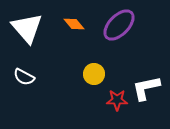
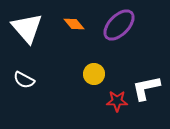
white semicircle: moved 3 px down
red star: moved 1 px down
